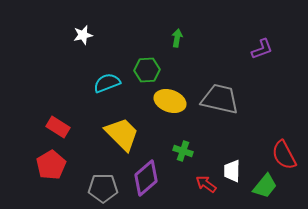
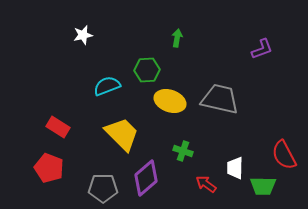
cyan semicircle: moved 3 px down
red pentagon: moved 2 px left, 3 px down; rotated 20 degrees counterclockwise
white trapezoid: moved 3 px right, 3 px up
green trapezoid: moved 2 px left; rotated 52 degrees clockwise
